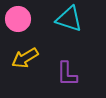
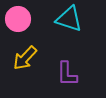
yellow arrow: rotated 16 degrees counterclockwise
